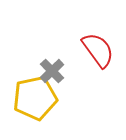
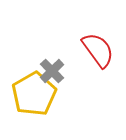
yellow pentagon: moved 1 px left, 4 px up; rotated 18 degrees counterclockwise
